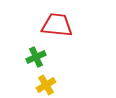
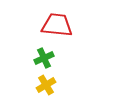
green cross: moved 8 px right, 1 px down
